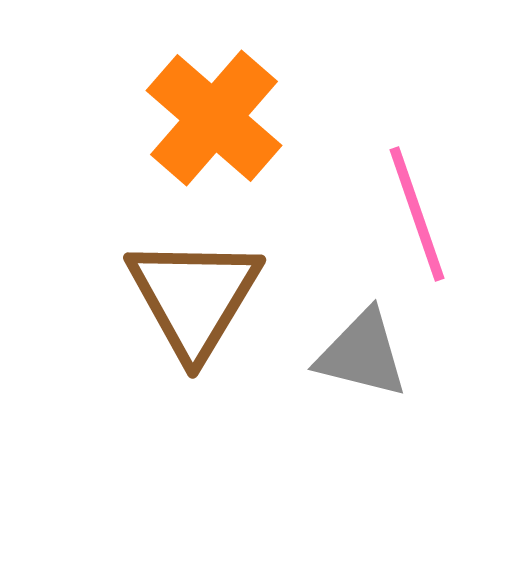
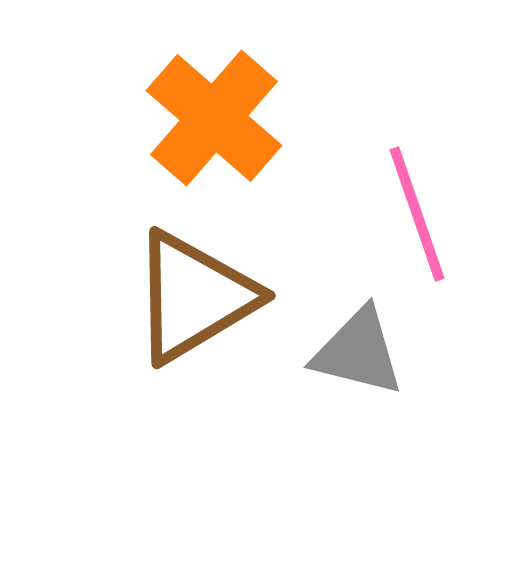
brown triangle: rotated 28 degrees clockwise
gray triangle: moved 4 px left, 2 px up
